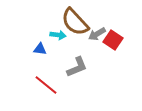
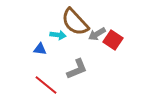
gray L-shape: moved 2 px down
